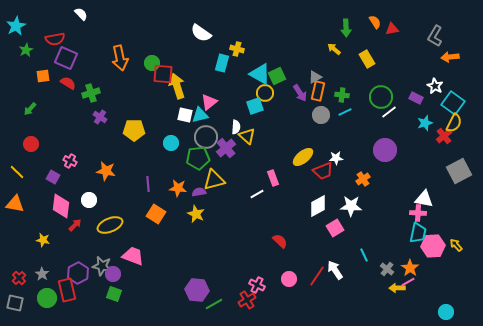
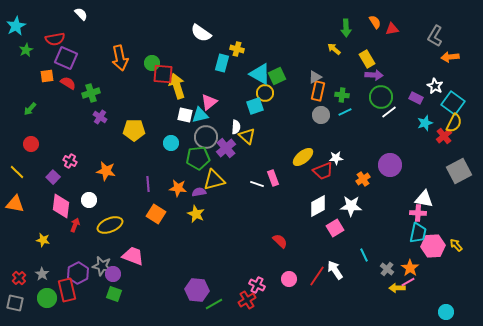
orange square at (43, 76): moved 4 px right
purple arrow at (300, 93): moved 74 px right, 18 px up; rotated 54 degrees counterclockwise
purple circle at (385, 150): moved 5 px right, 15 px down
purple square at (53, 177): rotated 16 degrees clockwise
white line at (257, 194): moved 10 px up; rotated 48 degrees clockwise
red arrow at (75, 225): rotated 24 degrees counterclockwise
